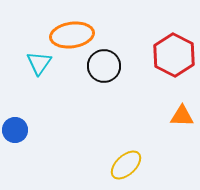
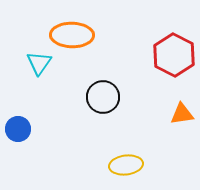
orange ellipse: rotated 9 degrees clockwise
black circle: moved 1 px left, 31 px down
orange triangle: moved 2 px up; rotated 10 degrees counterclockwise
blue circle: moved 3 px right, 1 px up
yellow ellipse: rotated 36 degrees clockwise
